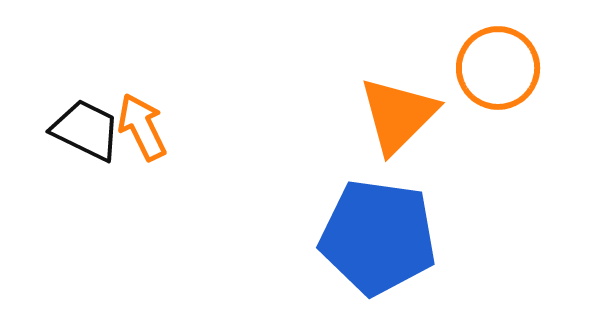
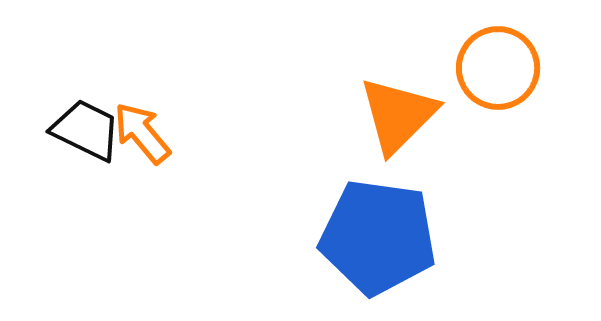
orange arrow: moved 6 px down; rotated 14 degrees counterclockwise
